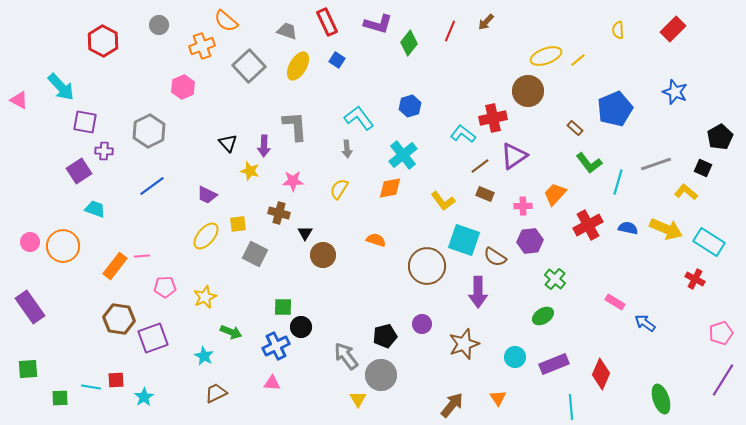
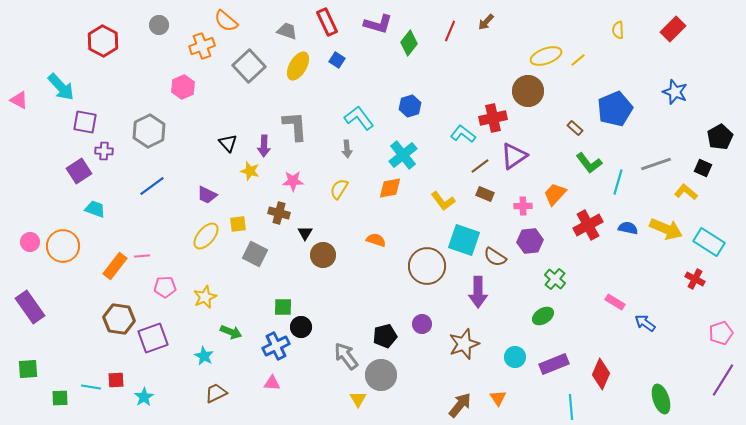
brown arrow at (452, 405): moved 8 px right
